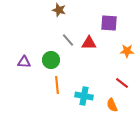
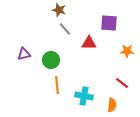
gray line: moved 3 px left, 11 px up
purple triangle: moved 8 px up; rotated 16 degrees counterclockwise
orange semicircle: rotated 152 degrees counterclockwise
